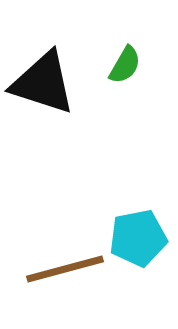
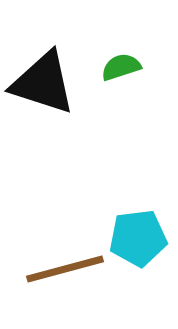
green semicircle: moved 4 px left, 2 px down; rotated 138 degrees counterclockwise
cyan pentagon: rotated 4 degrees clockwise
